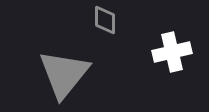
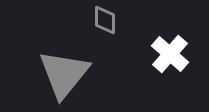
white cross: moved 2 px left, 2 px down; rotated 36 degrees counterclockwise
